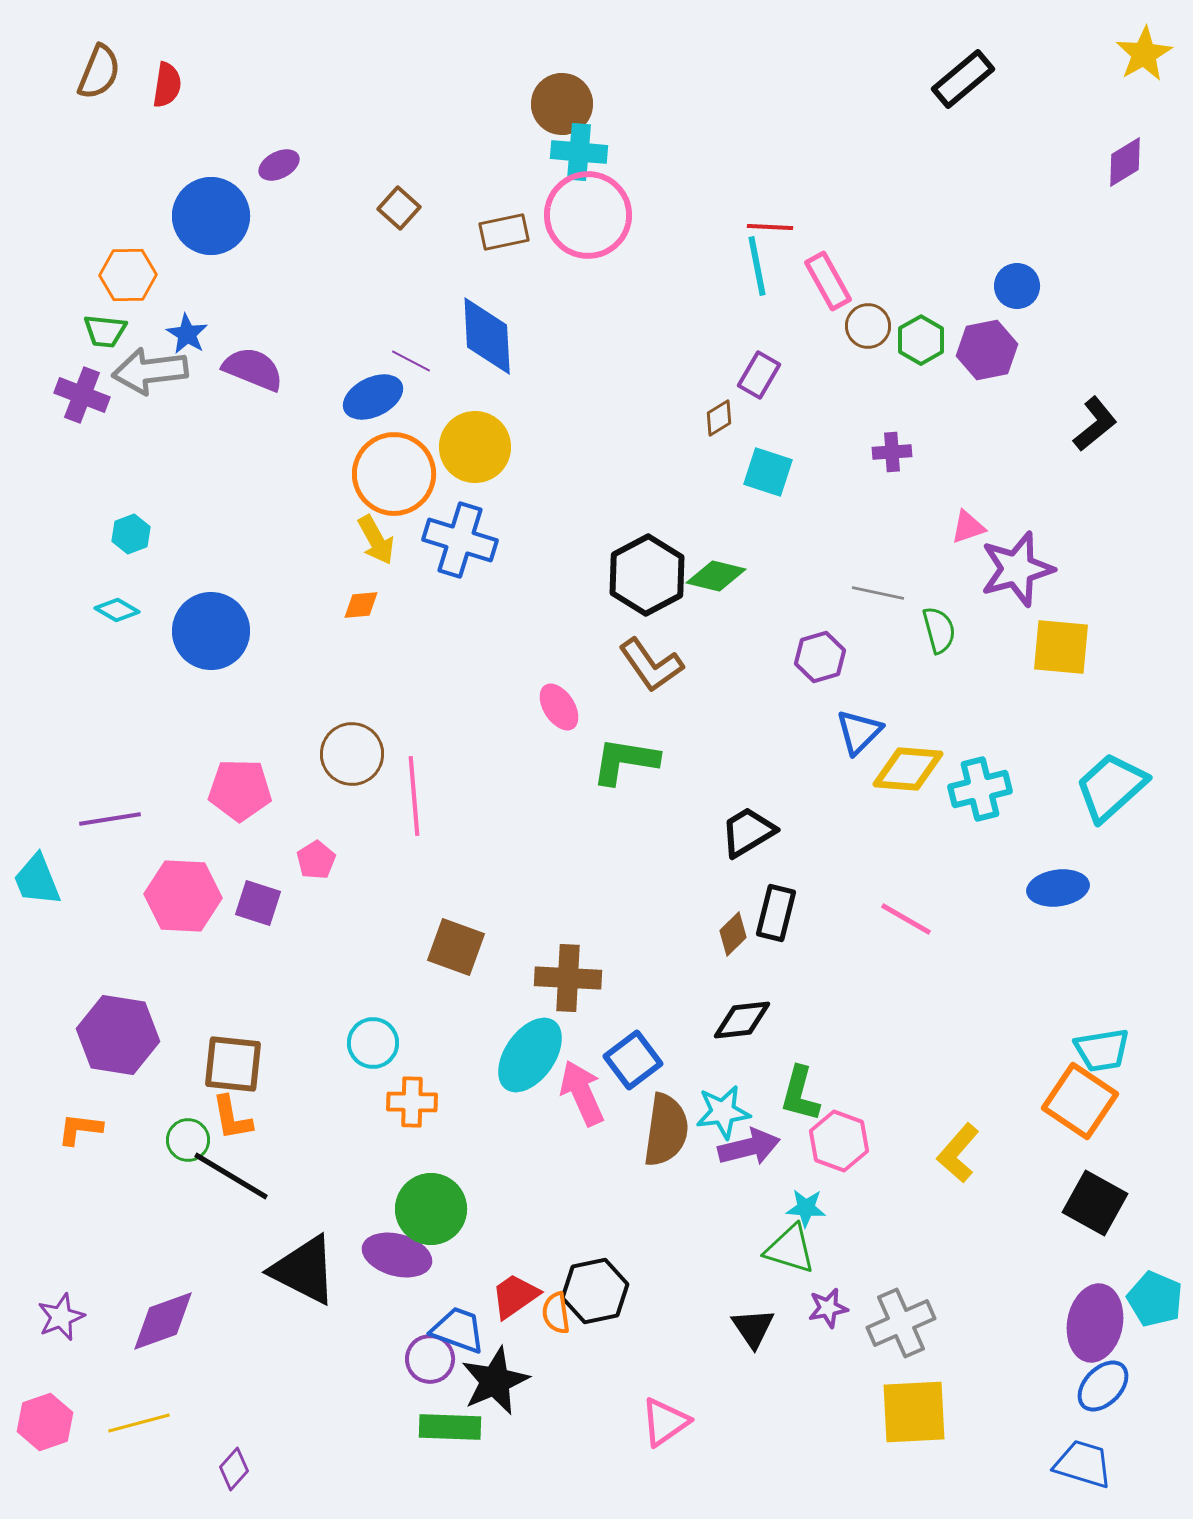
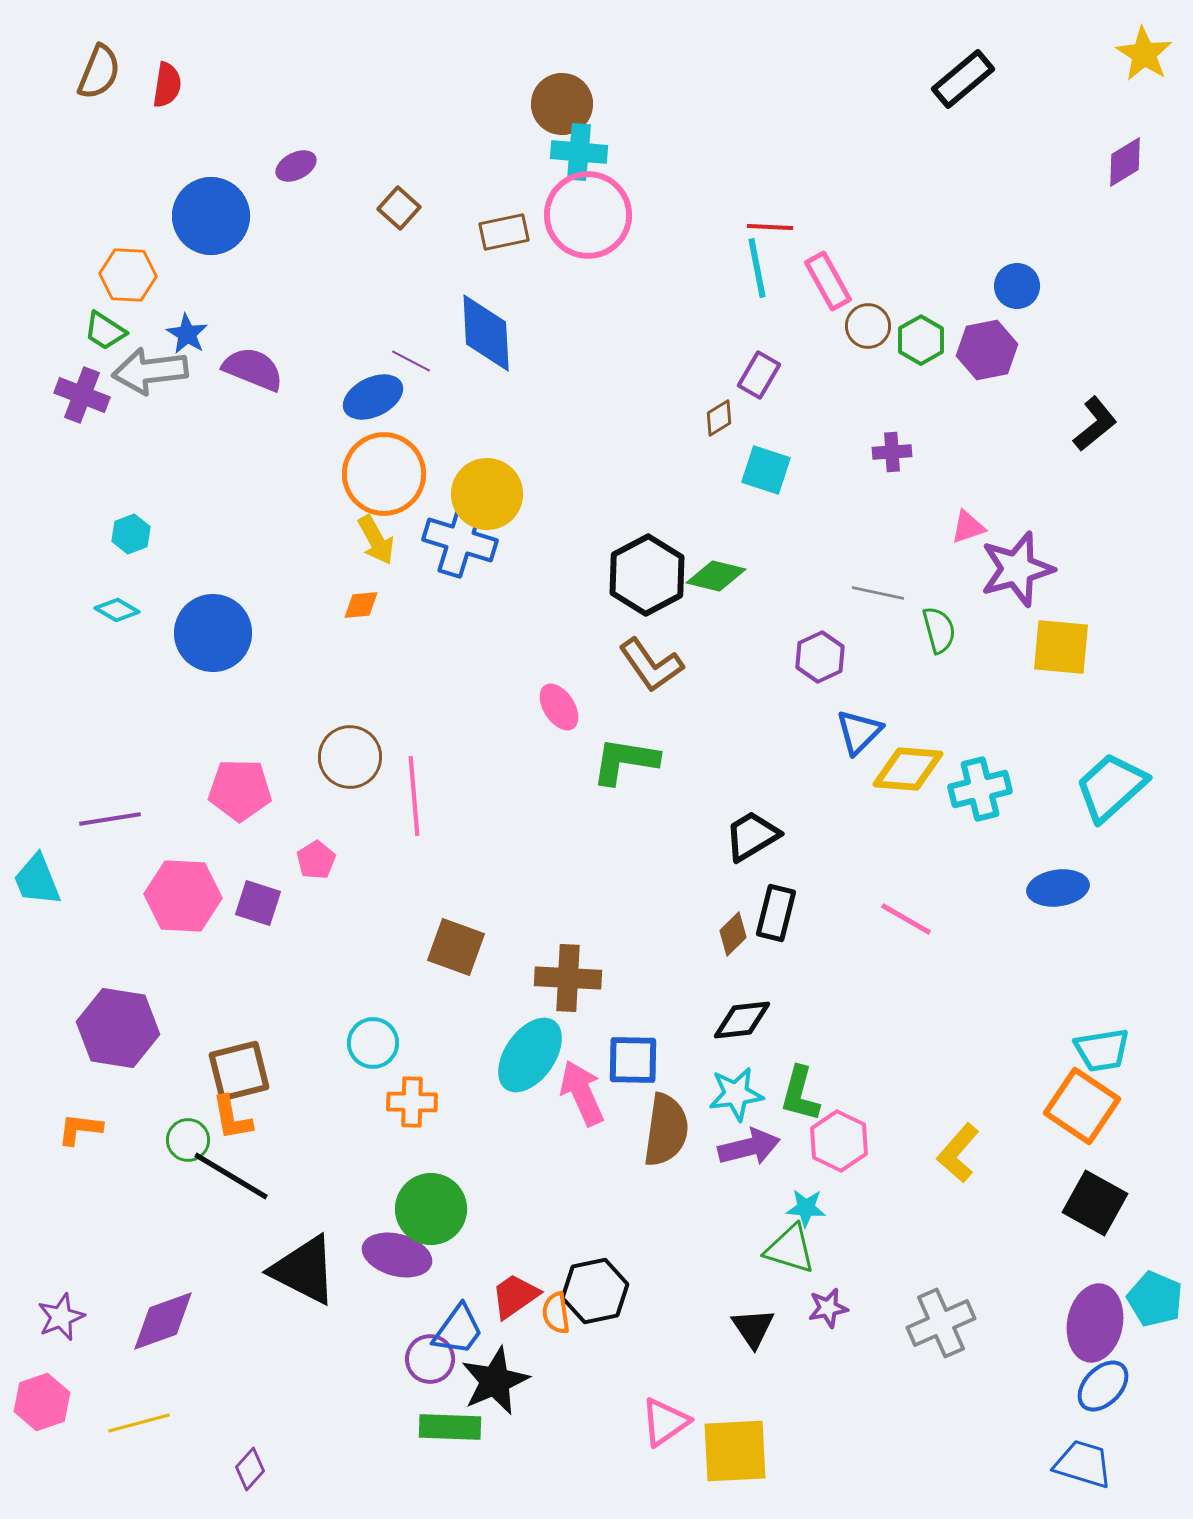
yellow star at (1144, 54): rotated 10 degrees counterclockwise
purple ellipse at (279, 165): moved 17 px right, 1 px down
cyan line at (757, 266): moved 2 px down
orange hexagon at (128, 275): rotated 4 degrees clockwise
green trapezoid at (105, 331): rotated 27 degrees clockwise
blue diamond at (487, 336): moved 1 px left, 3 px up
yellow circle at (475, 447): moved 12 px right, 47 px down
cyan square at (768, 472): moved 2 px left, 2 px up
orange circle at (394, 474): moved 10 px left
blue circle at (211, 631): moved 2 px right, 2 px down
purple hexagon at (820, 657): rotated 9 degrees counterclockwise
brown circle at (352, 754): moved 2 px left, 3 px down
black trapezoid at (748, 832): moved 4 px right, 4 px down
purple hexagon at (118, 1035): moved 7 px up
blue square at (633, 1060): rotated 38 degrees clockwise
brown square at (233, 1064): moved 6 px right, 7 px down; rotated 20 degrees counterclockwise
orange square at (1080, 1101): moved 2 px right, 5 px down
cyan star at (723, 1112): moved 13 px right, 18 px up
pink hexagon at (839, 1141): rotated 6 degrees clockwise
gray cross at (901, 1323): moved 40 px right
blue trapezoid at (458, 1330): rotated 106 degrees clockwise
yellow square at (914, 1412): moved 179 px left, 39 px down
pink hexagon at (45, 1422): moved 3 px left, 20 px up
purple diamond at (234, 1469): moved 16 px right
